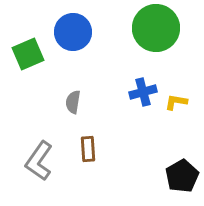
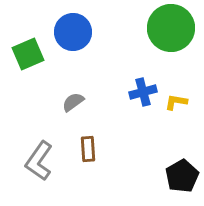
green circle: moved 15 px right
gray semicircle: rotated 45 degrees clockwise
